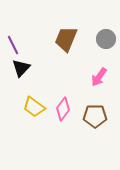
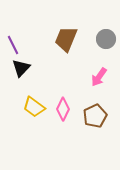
pink diamond: rotated 10 degrees counterclockwise
brown pentagon: rotated 25 degrees counterclockwise
